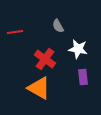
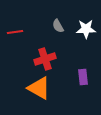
white star: moved 8 px right, 20 px up; rotated 12 degrees counterclockwise
red cross: rotated 35 degrees clockwise
